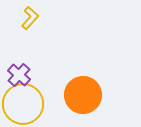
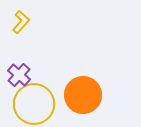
yellow L-shape: moved 9 px left, 4 px down
yellow circle: moved 11 px right
